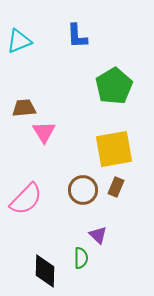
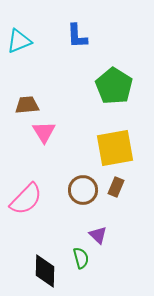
green pentagon: rotated 9 degrees counterclockwise
brown trapezoid: moved 3 px right, 3 px up
yellow square: moved 1 px right, 1 px up
green semicircle: rotated 15 degrees counterclockwise
